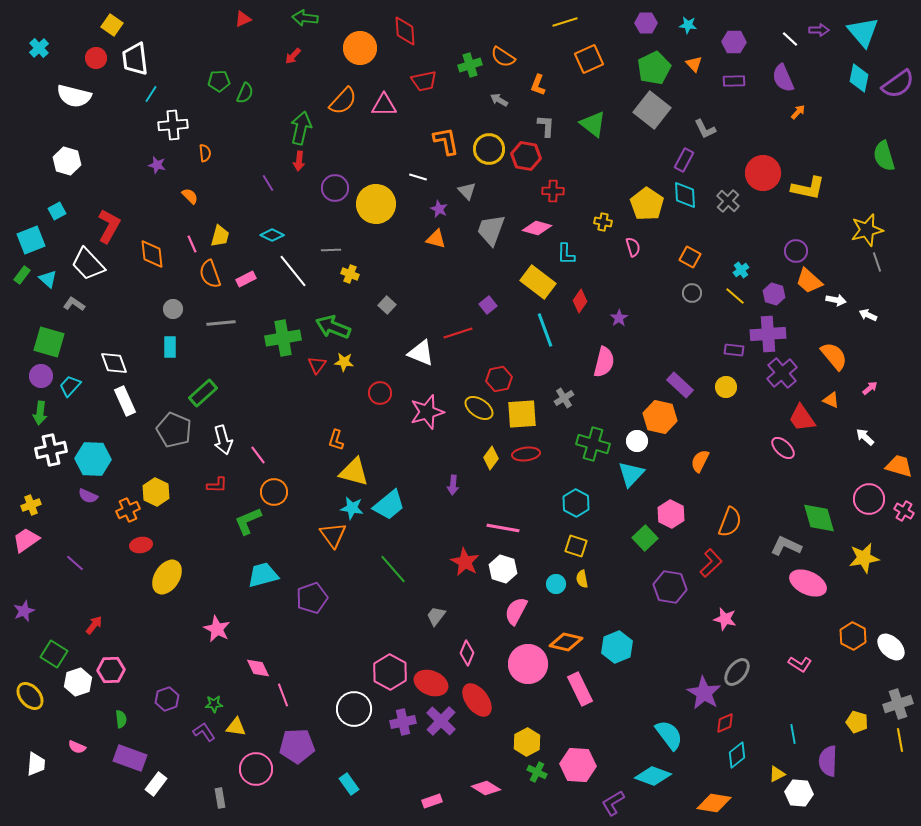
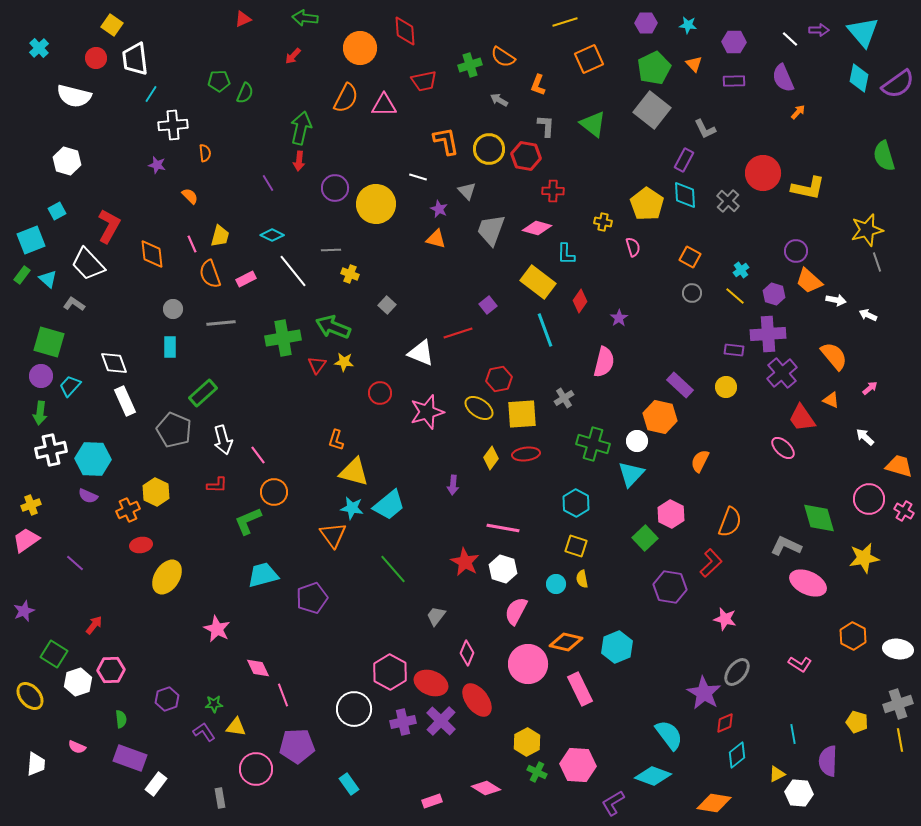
orange semicircle at (343, 101): moved 3 px right, 3 px up; rotated 16 degrees counterclockwise
white ellipse at (891, 647): moved 7 px right, 2 px down; rotated 36 degrees counterclockwise
